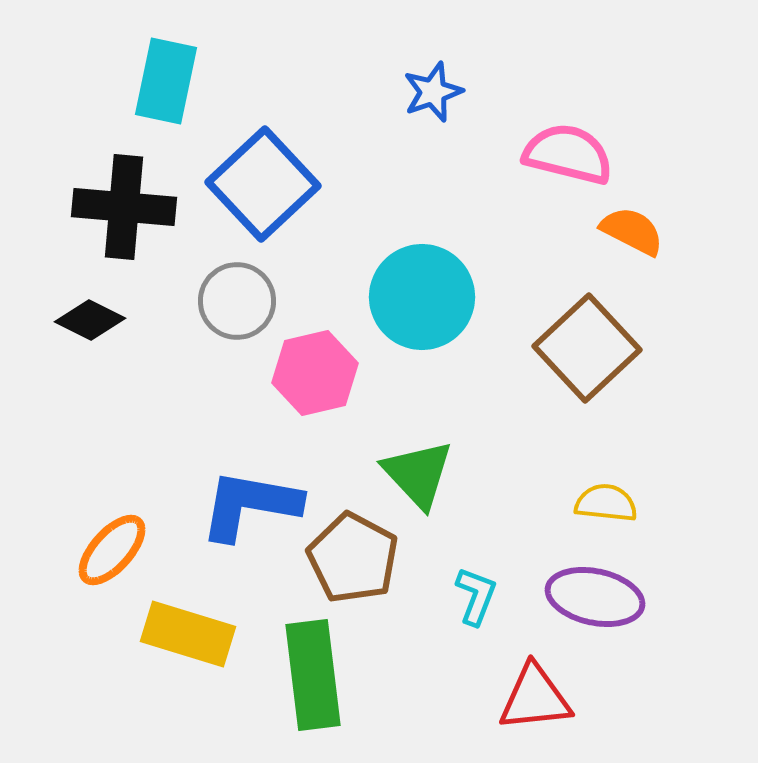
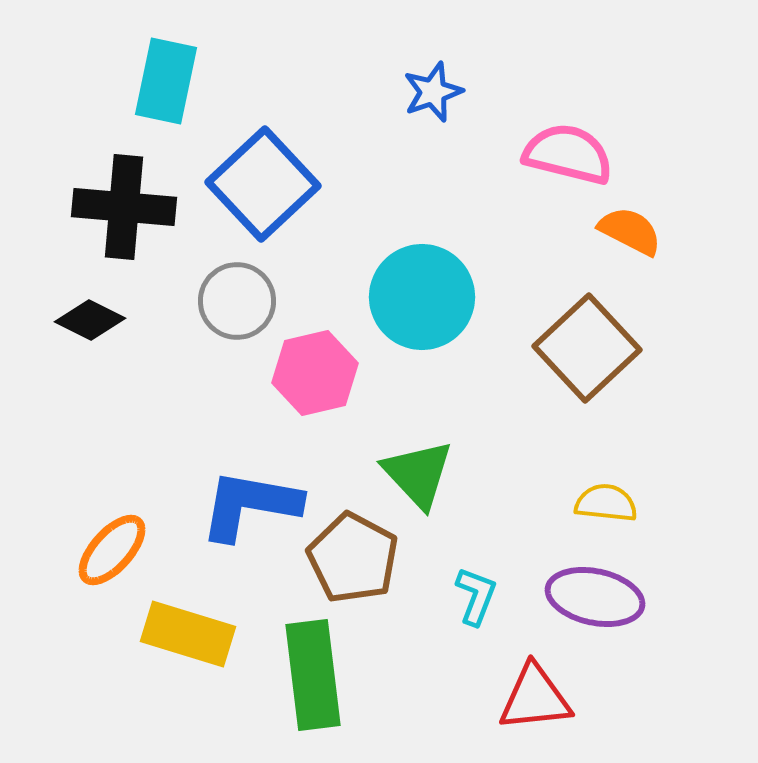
orange semicircle: moved 2 px left
